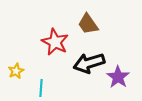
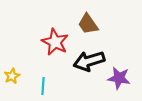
black arrow: moved 2 px up
yellow star: moved 4 px left, 5 px down
purple star: moved 1 px right, 1 px down; rotated 25 degrees counterclockwise
cyan line: moved 2 px right, 2 px up
